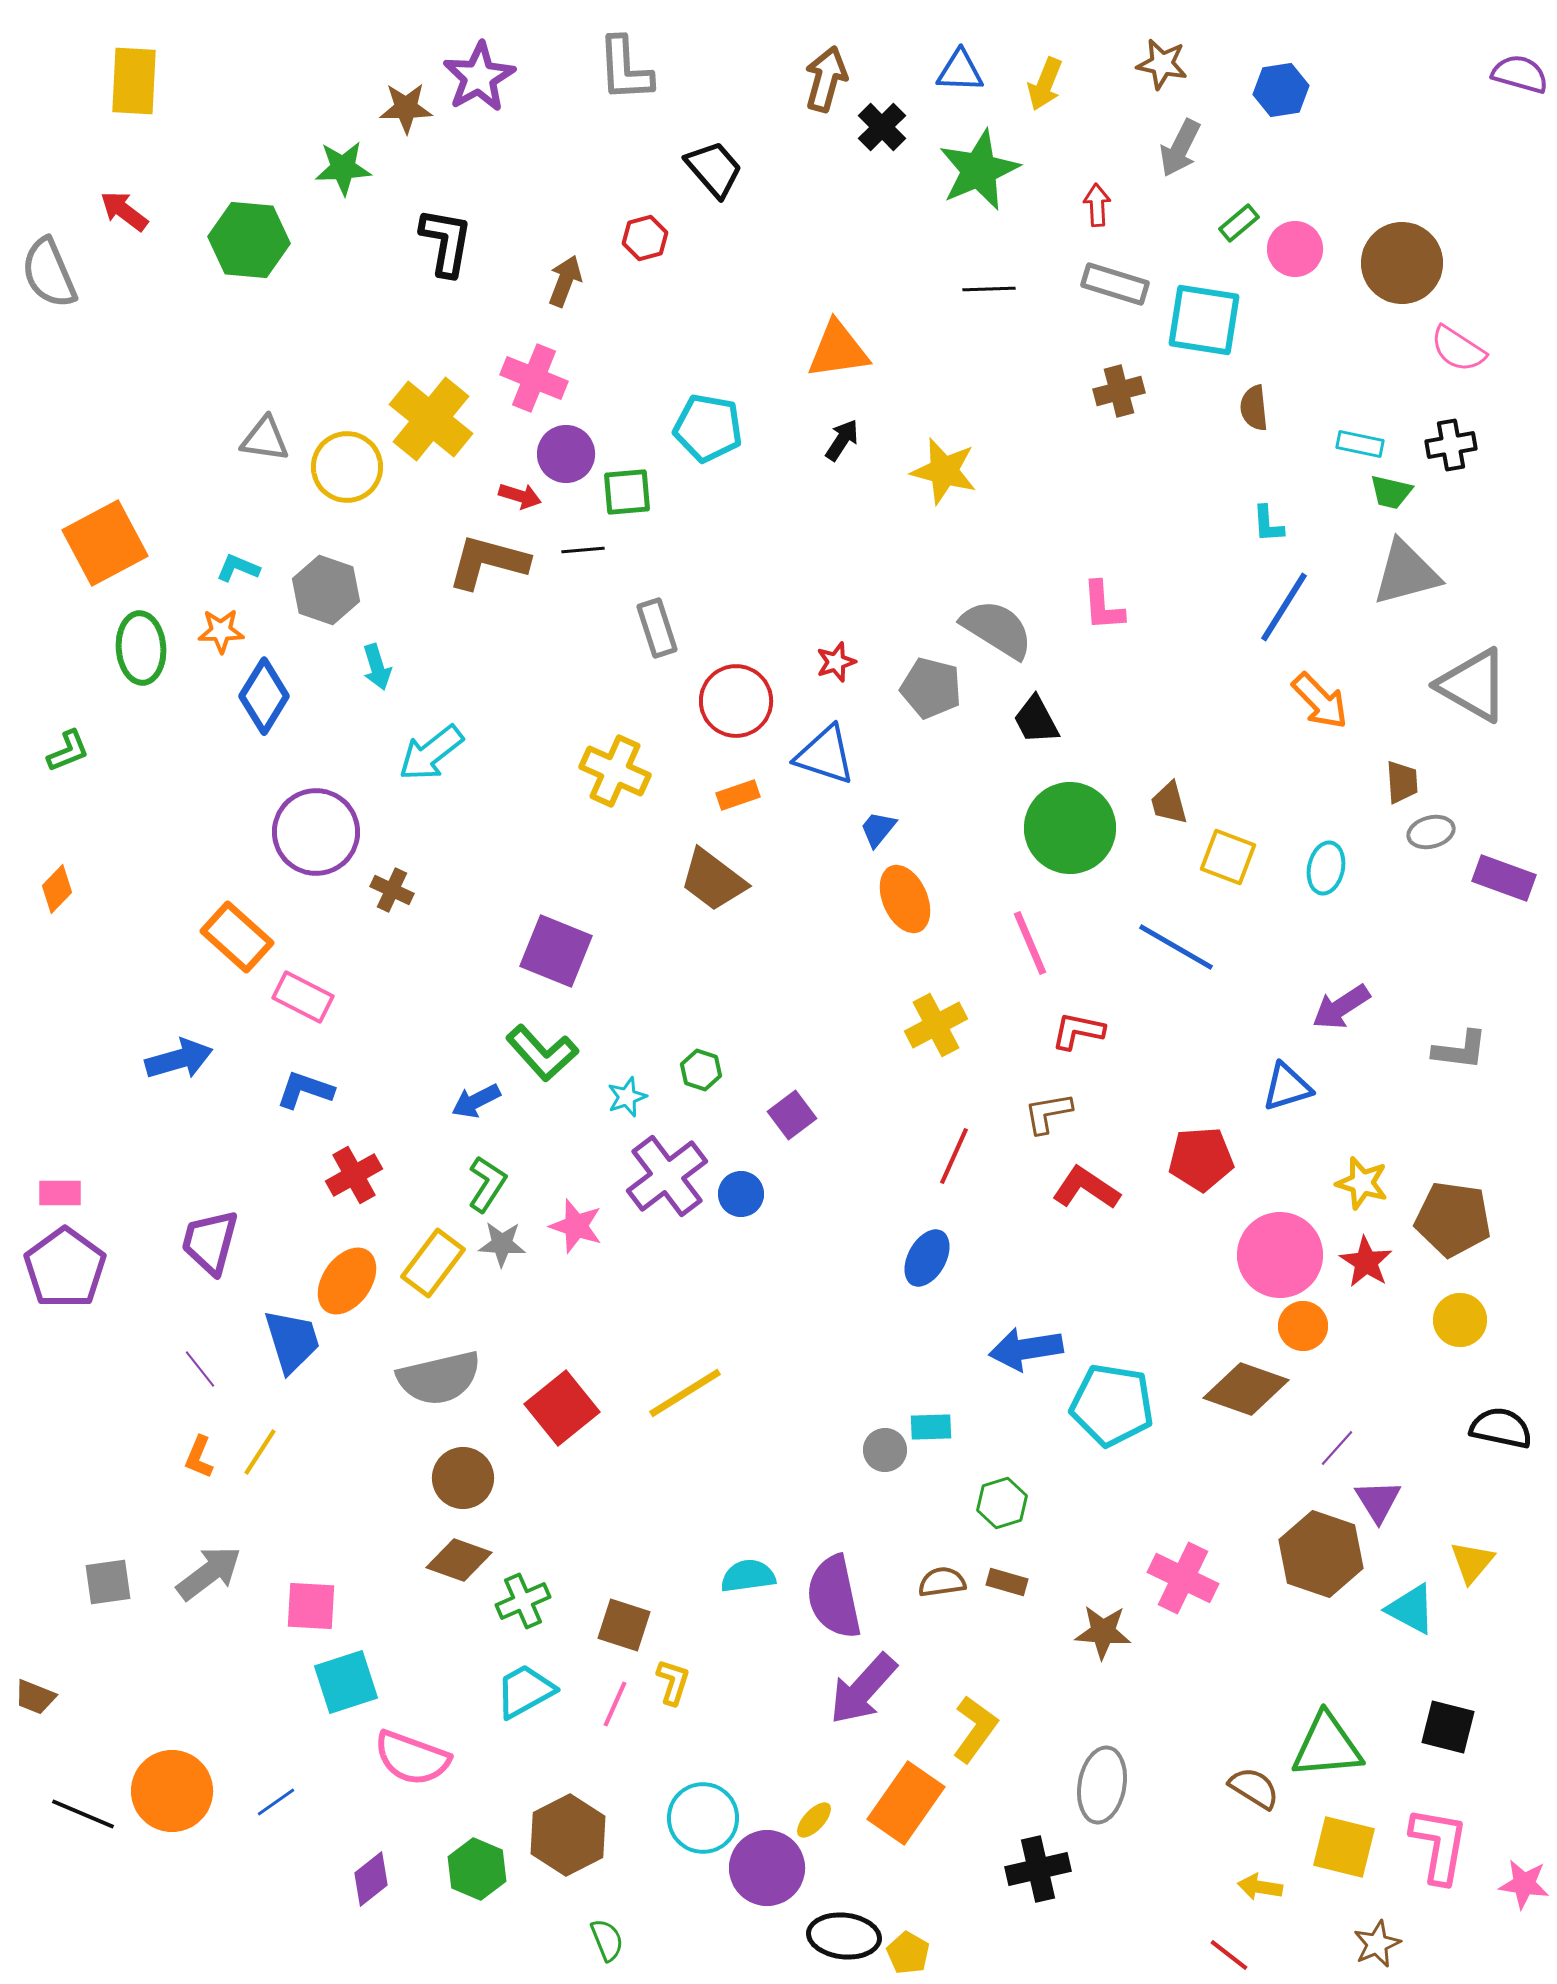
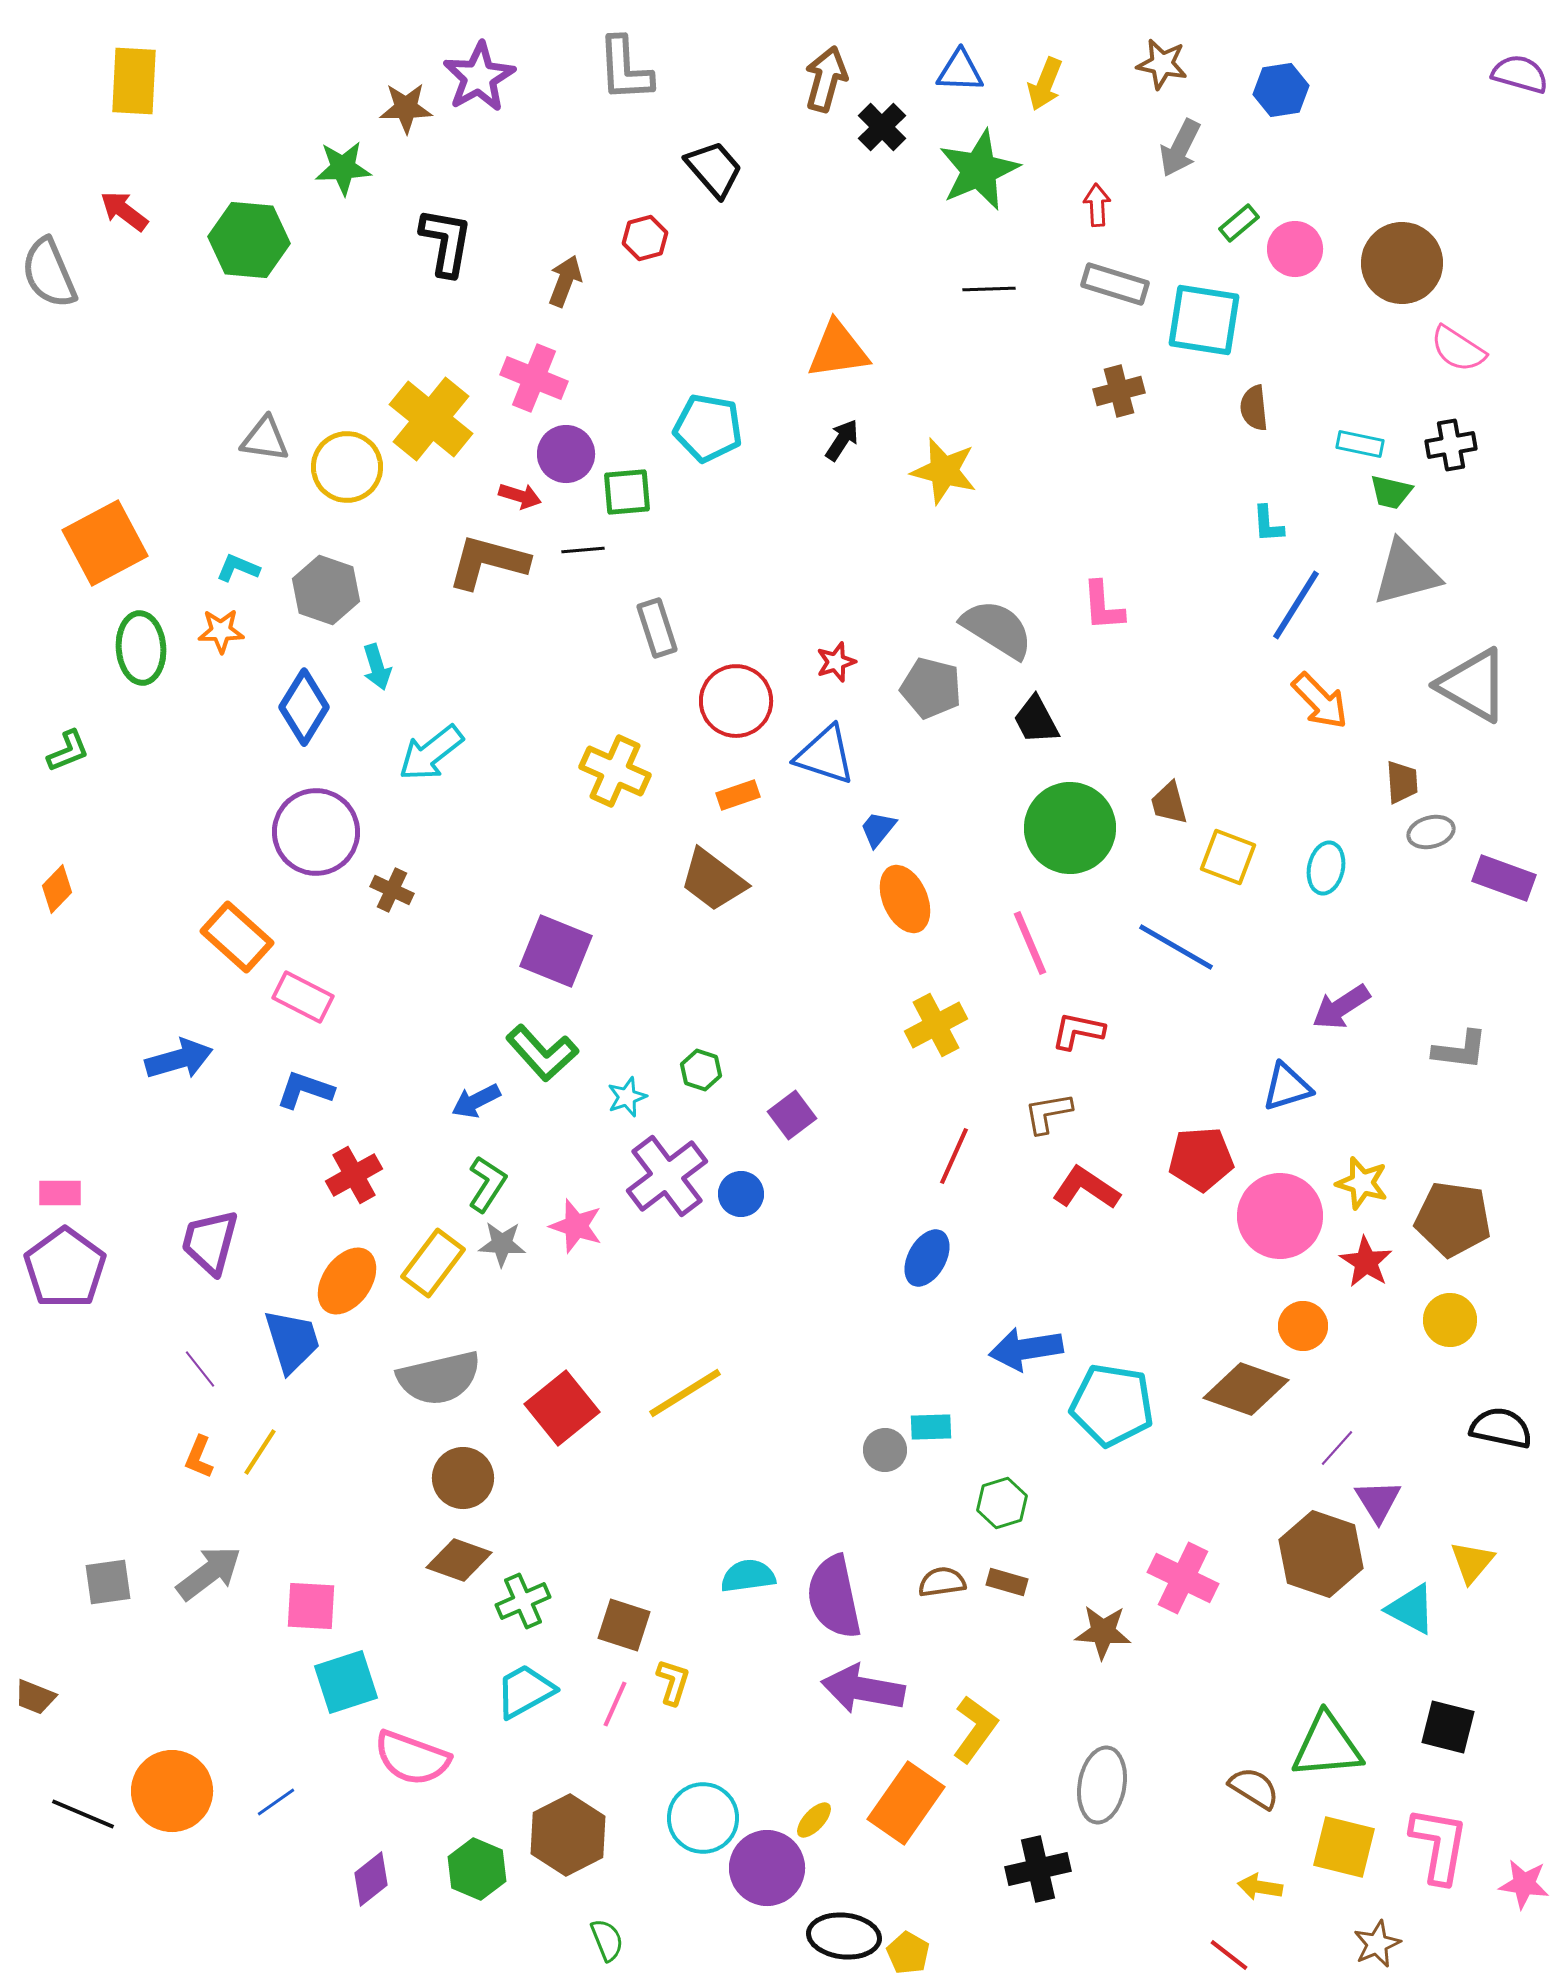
blue line at (1284, 607): moved 12 px right, 2 px up
blue diamond at (264, 696): moved 40 px right, 11 px down
pink circle at (1280, 1255): moved 39 px up
yellow circle at (1460, 1320): moved 10 px left
purple arrow at (863, 1689): rotated 58 degrees clockwise
